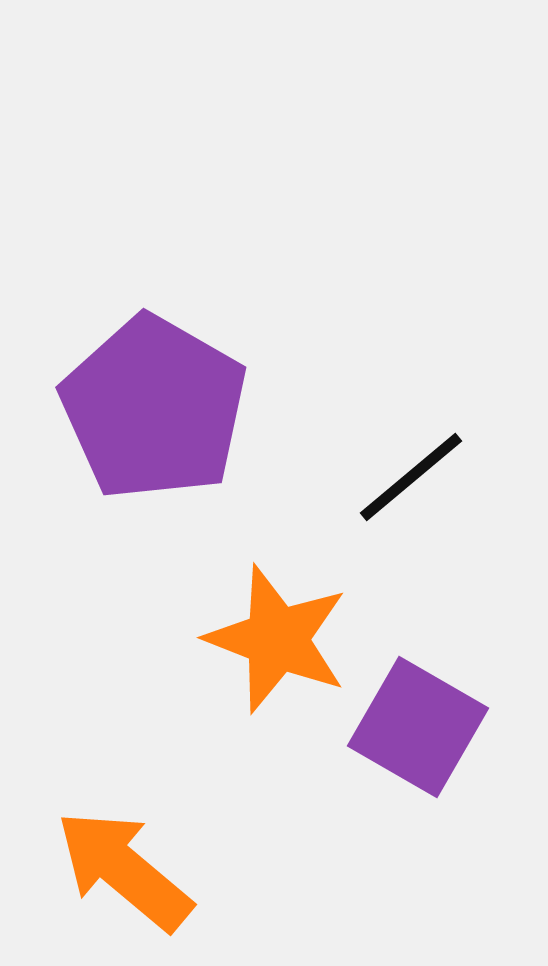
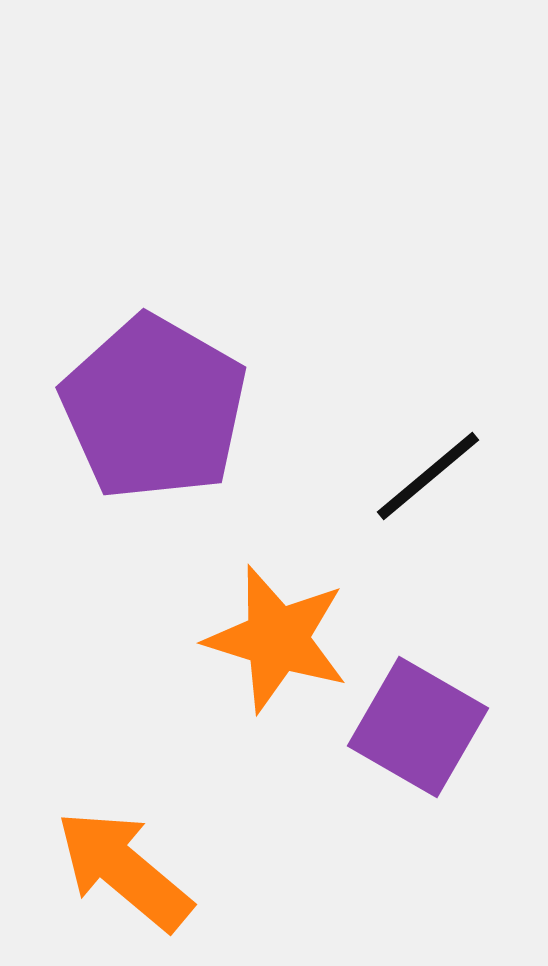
black line: moved 17 px right, 1 px up
orange star: rotated 4 degrees counterclockwise
